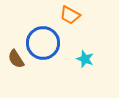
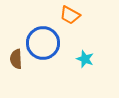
brown semicircle: rotated 30 degrees clockwise
